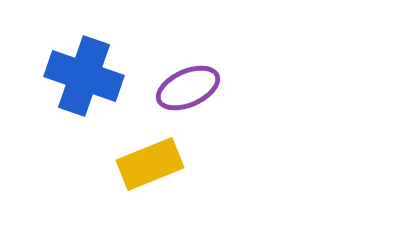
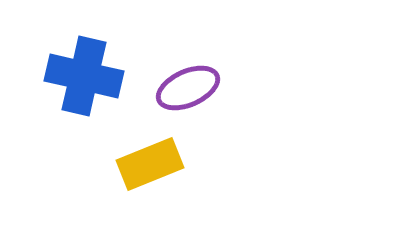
blue cross: rotated 6 degrees counterclockwise
